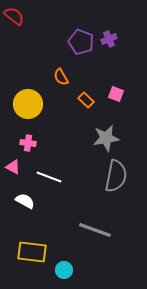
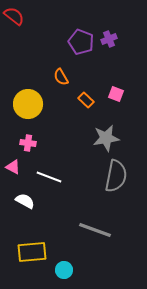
yellow rectangle: rotated 12 degrees counterclockwise
